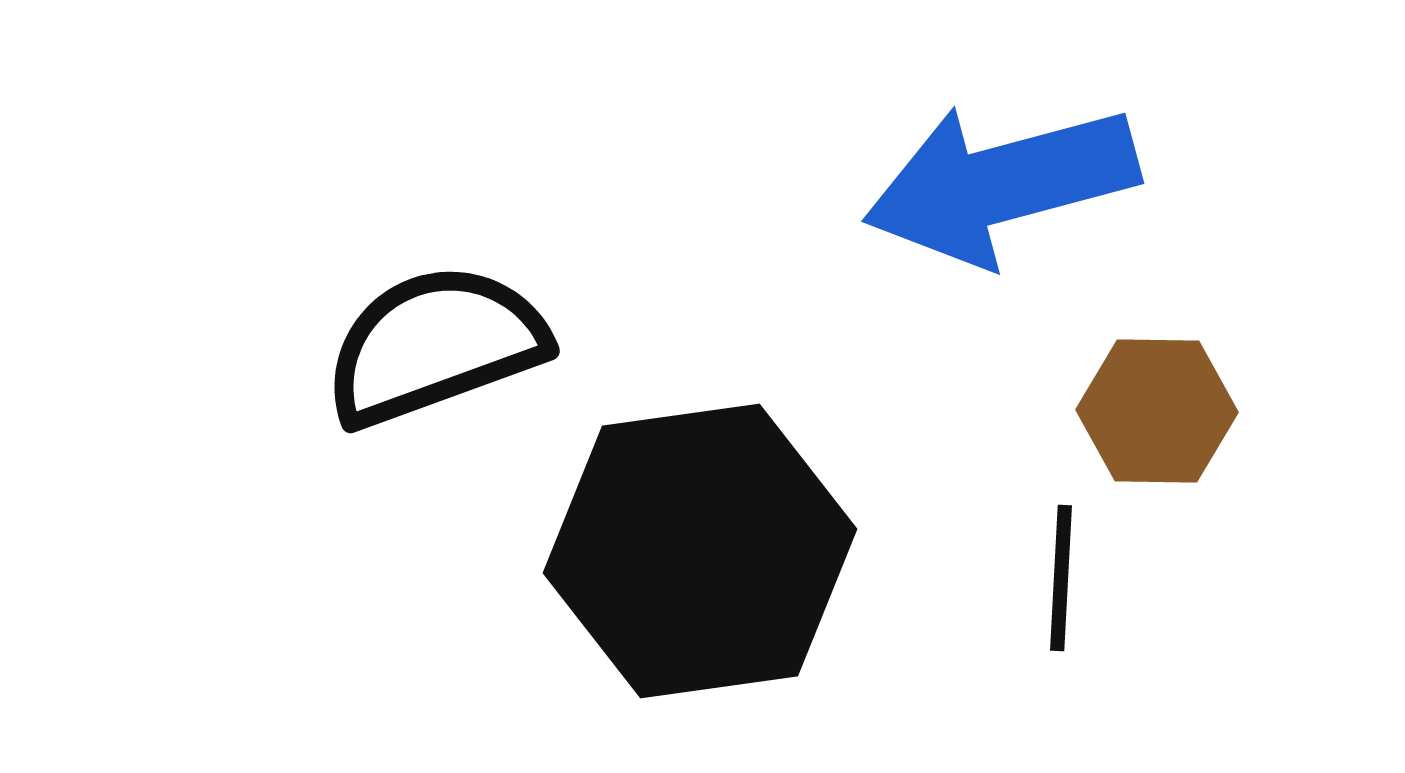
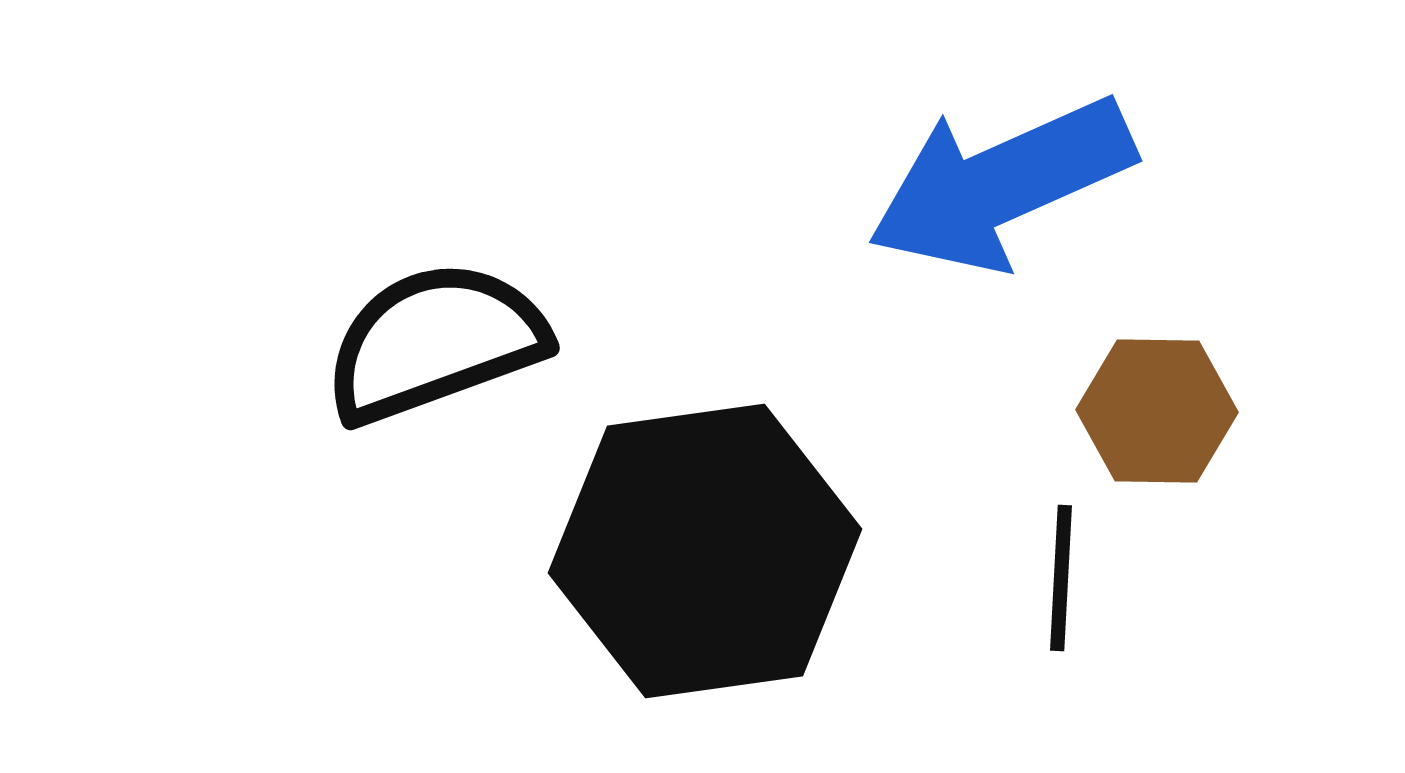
blue arrow: rotated 9 degrees counterclockwise
black semicircle: moved 3 px up
black hexagon: moved 5 px right
